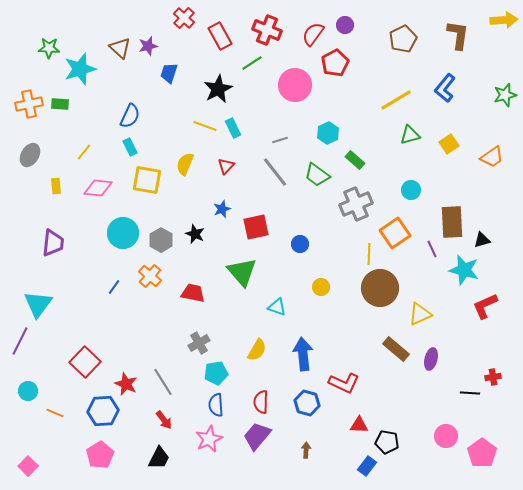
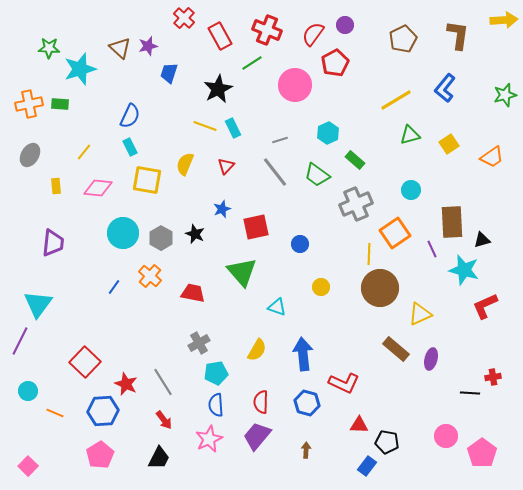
gray hexagon at (161, 240): moved 2 px up
